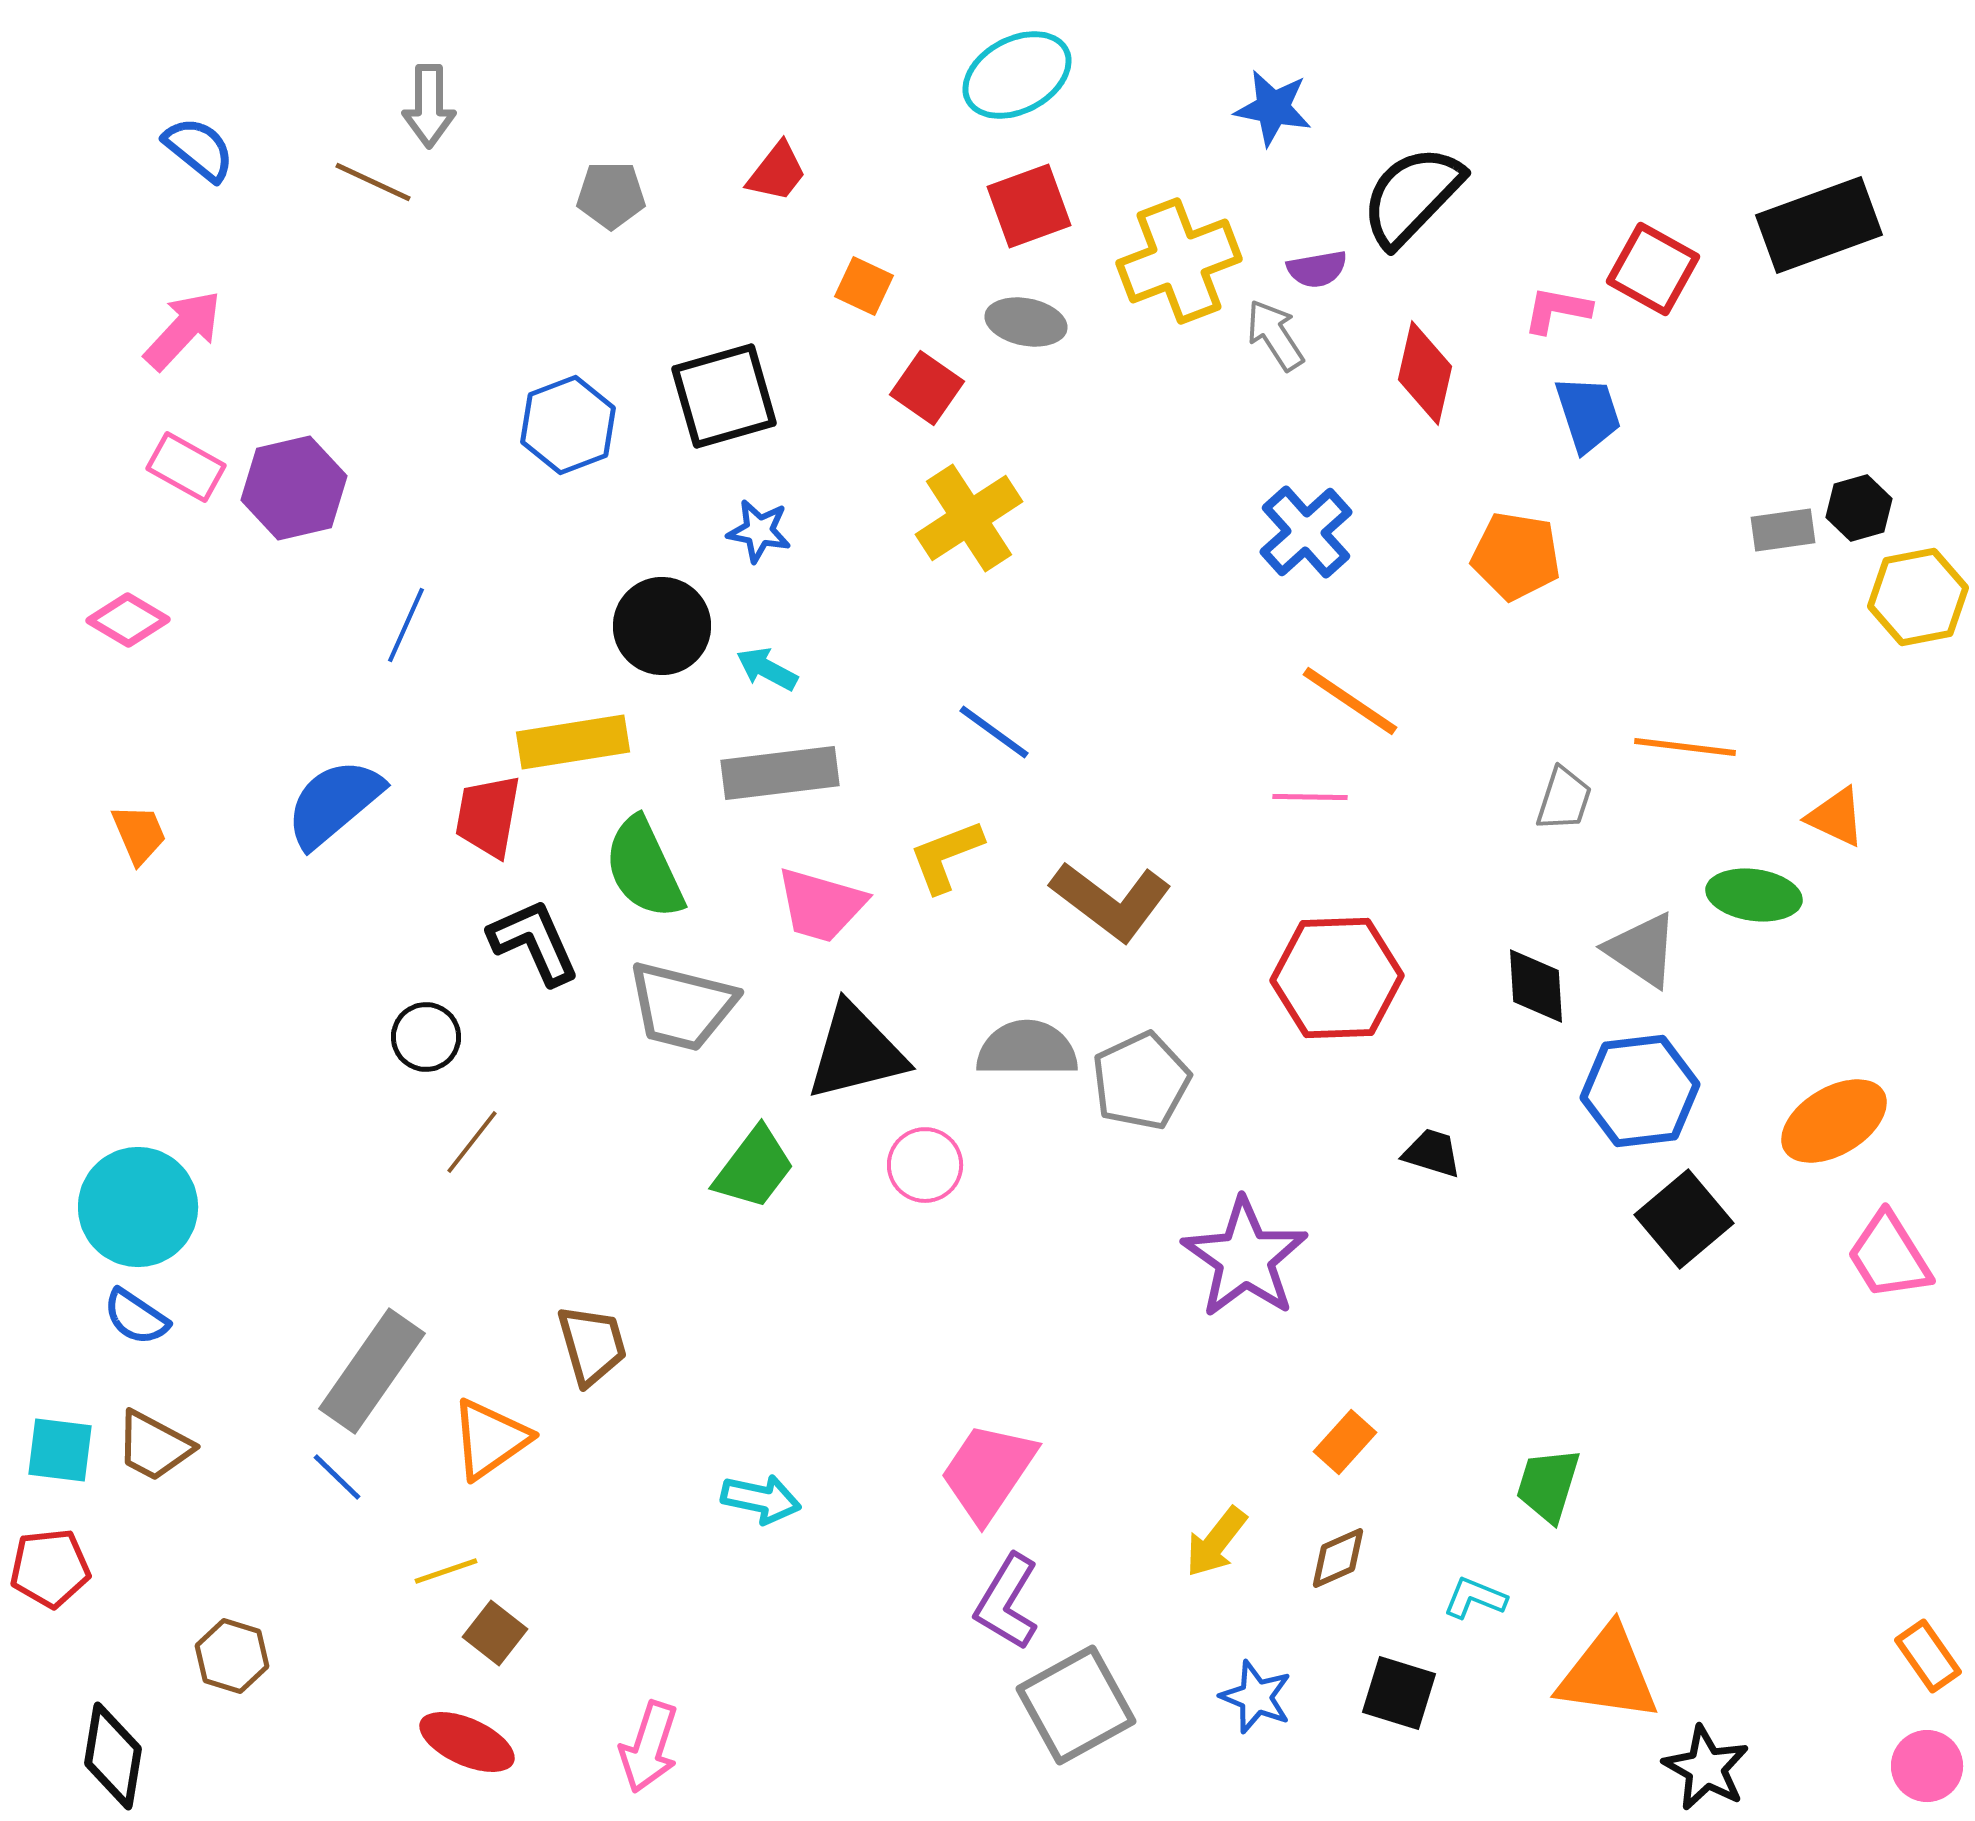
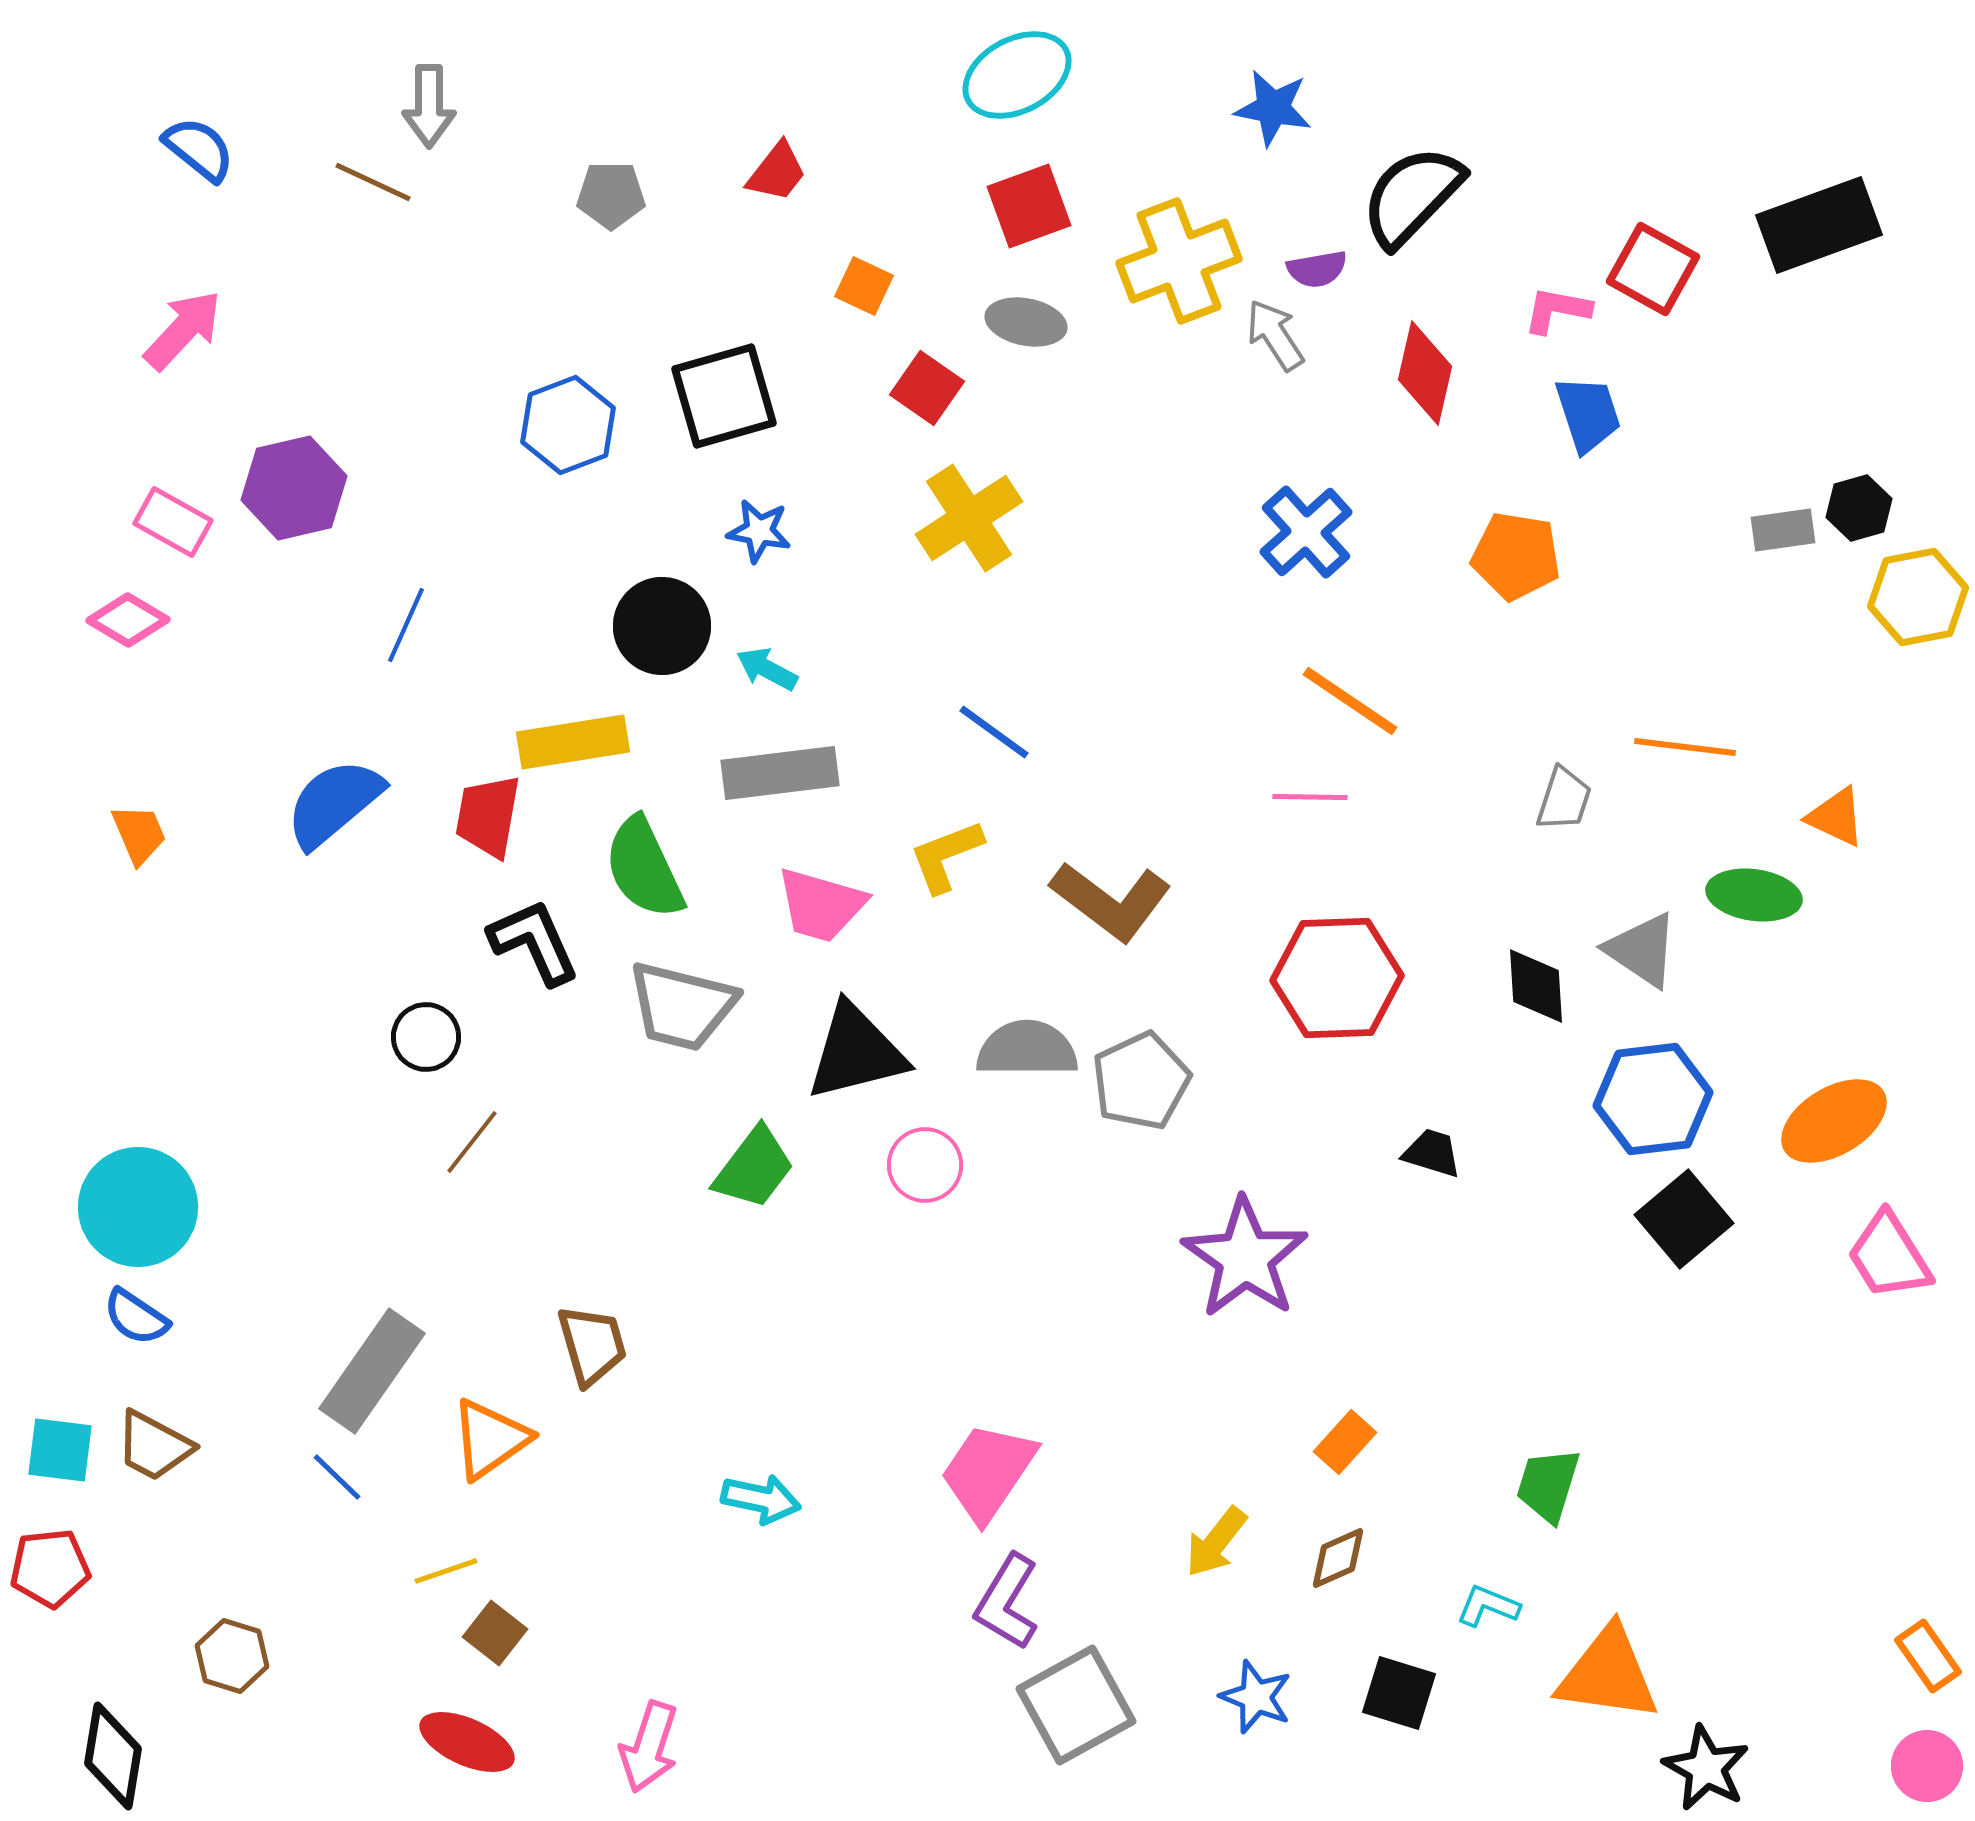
pink rectangle at (186, 467): moved 13 px left, 55 px down
blue hexagon at (1640, 1091): moved 13 px right, 8 px down
cyan L-shape at (1475, 1598): moved 13 px right, 8 px down
